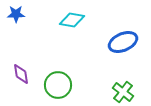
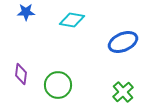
blue star: moved 10 px right, 2 px up
purple diamond: rotated 15 degrees clockwise
green cross: rotated 10 degrees clockwise
